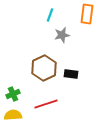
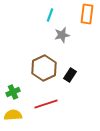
black rectangle: moved 1 px left, 1 px down; rotated 64 degrees counterclockwise
green cross: moved 2 px up
